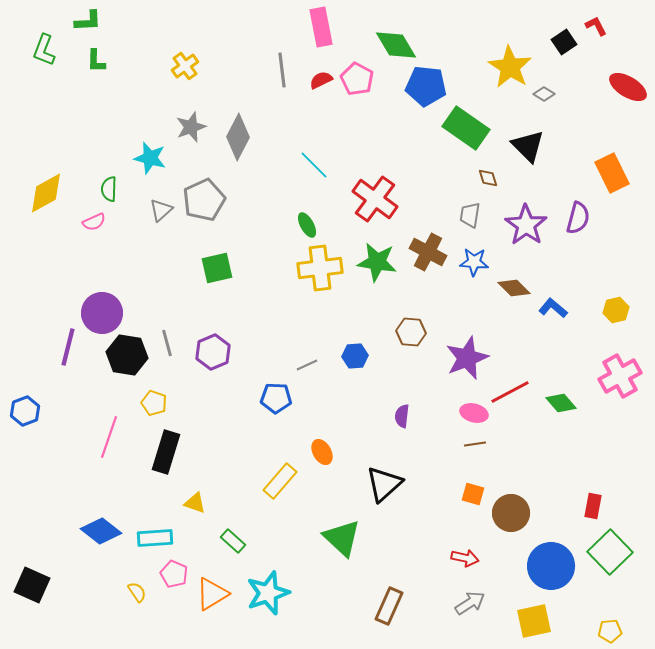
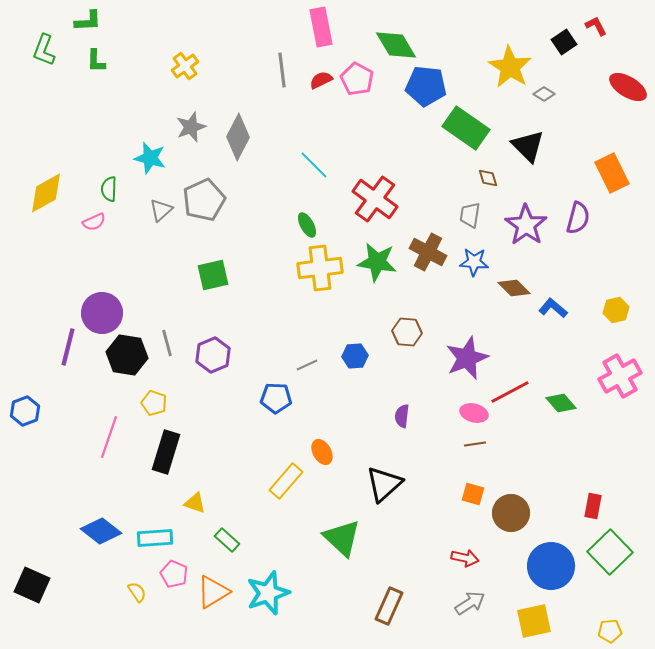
green square at (217, 268): moved 4 px left, 7 px down
brown hexagon at (411, 332): moved 4 px left
purple hexagon at (213, 352): moved 3 px down
yellow rectangle at (280, 481): moved 6 px right
green rectangle at (233, 541): moved 6 px left, 1 px up
orange triangle at (212, 594): moved 1 px right, 2 px up
